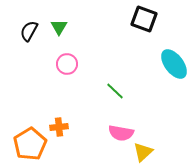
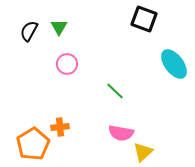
orange cross: moved 1 px right
orange pentagon: moved 3 px right
